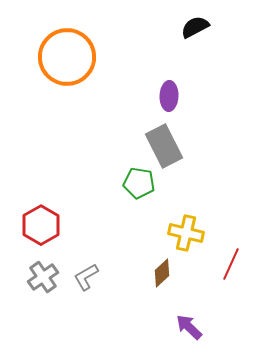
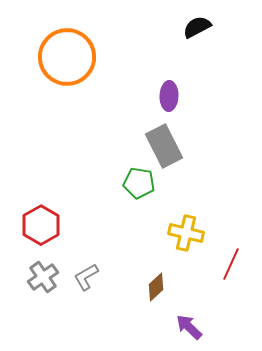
black semicircle: moved 2 px right
brown diamond: moved 6 px left, 14 px down
